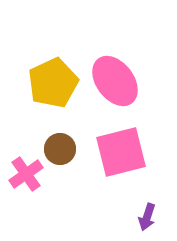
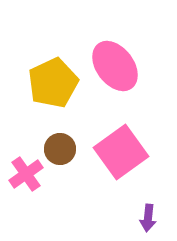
pink ellipse: moved 15 px up
pink square: rotated 22 degrees counterclockwise
purple arrow: moved 1 px right, 1 px down; rotated 12 degrees counterclockwise
